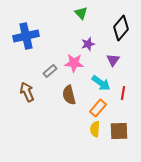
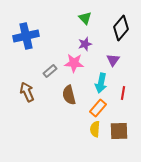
green triangle: moved 4 px right, 5 px down
purple star: moved 3 px left
cyan arrow: rotated 66 degrees clockwise
